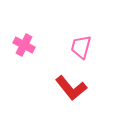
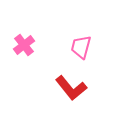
pink cross: rotated 25 degrees clockwise
